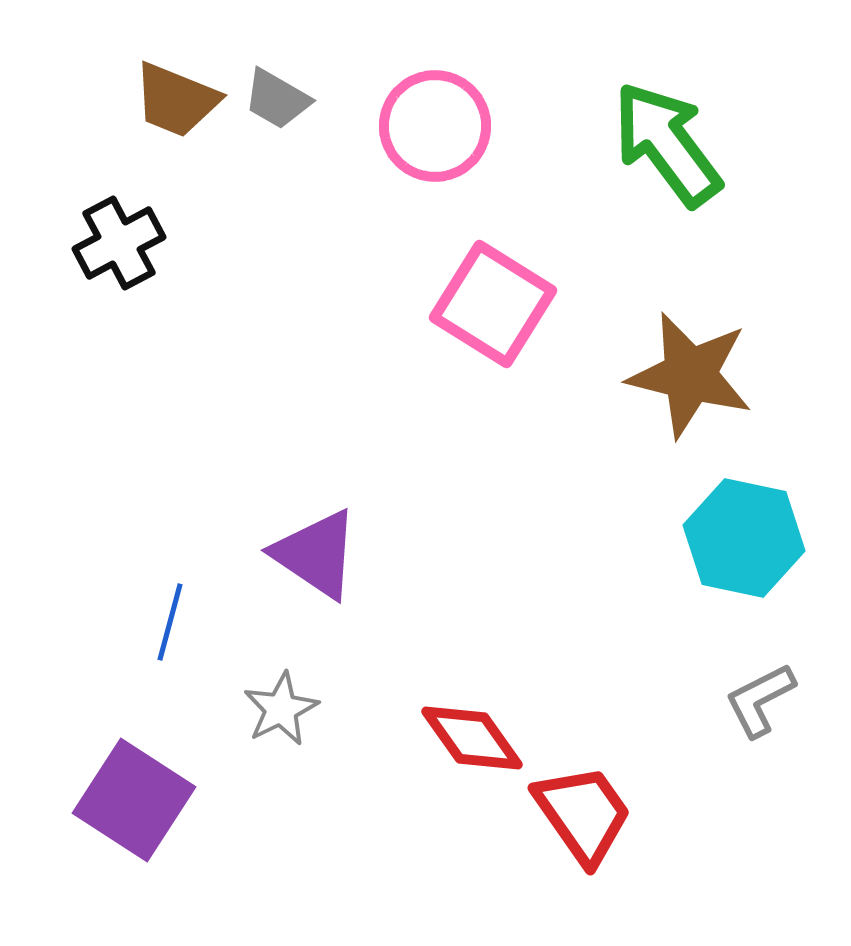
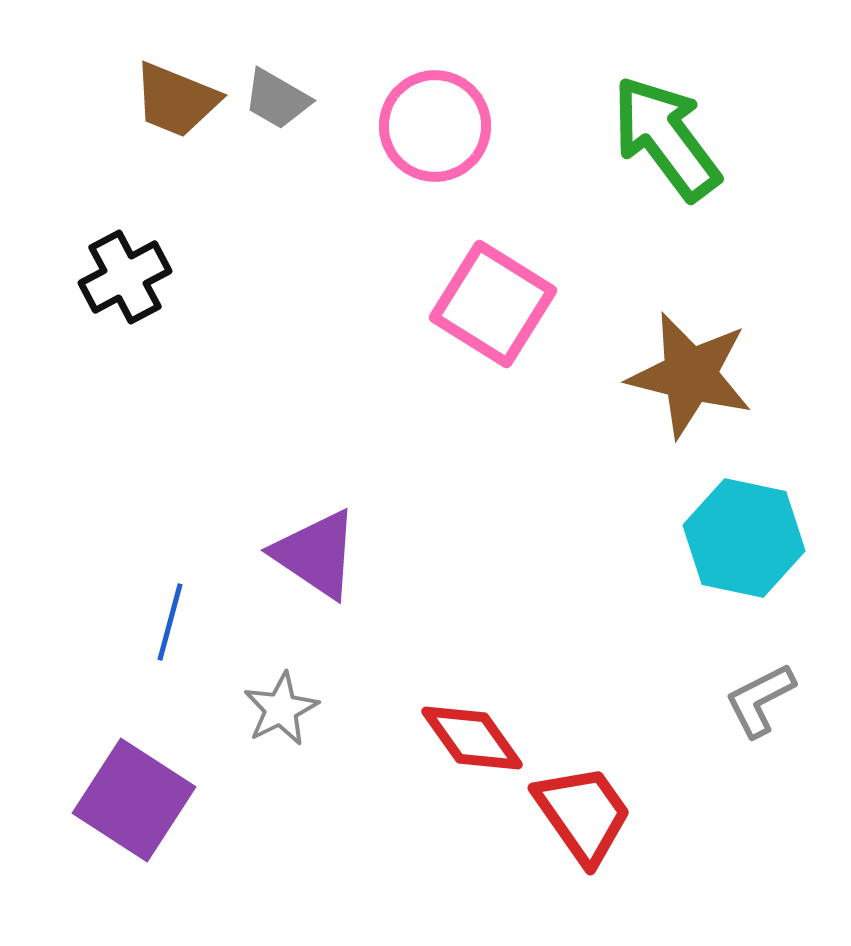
green arrow: moved 1 px left, 6 px up
black cross: moved 6 px right, 34 px down
